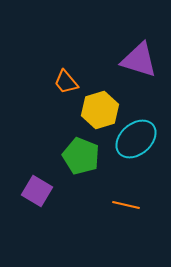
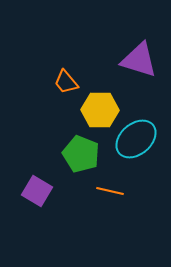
yellow hexagon: rotated 18 degrees clockwise
green pentagon: moved 2 px up
orange line: moved 16 px left, 14 px up
